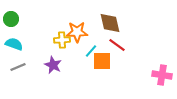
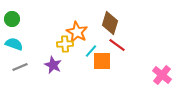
green circle: moved 1 px right
brown diamond: rotated 30 degrees clockwise
orange star: rotated 30 degrees clockwise
yellow cross: moved 3 px right, 4 px down
gray line: moved 2 px right
pink cross: rotated 30 degrees clockwise
